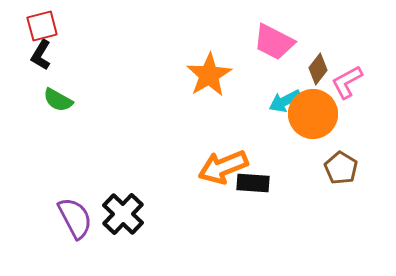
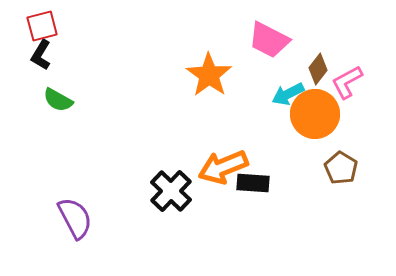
pink trapezoid: moved 5 px left, 2 px up
orange star: rotated 6 degrees counterclockwise
cyan arrow: moved 3 px right, 7 px up
orange circle: moved 2 px right
black cross: moved 48 px right, 23 px up
